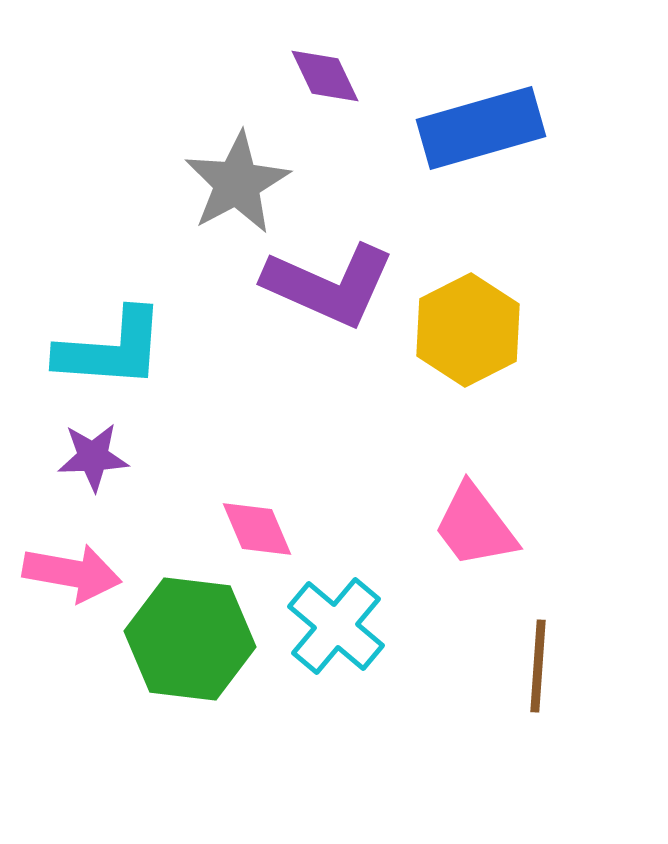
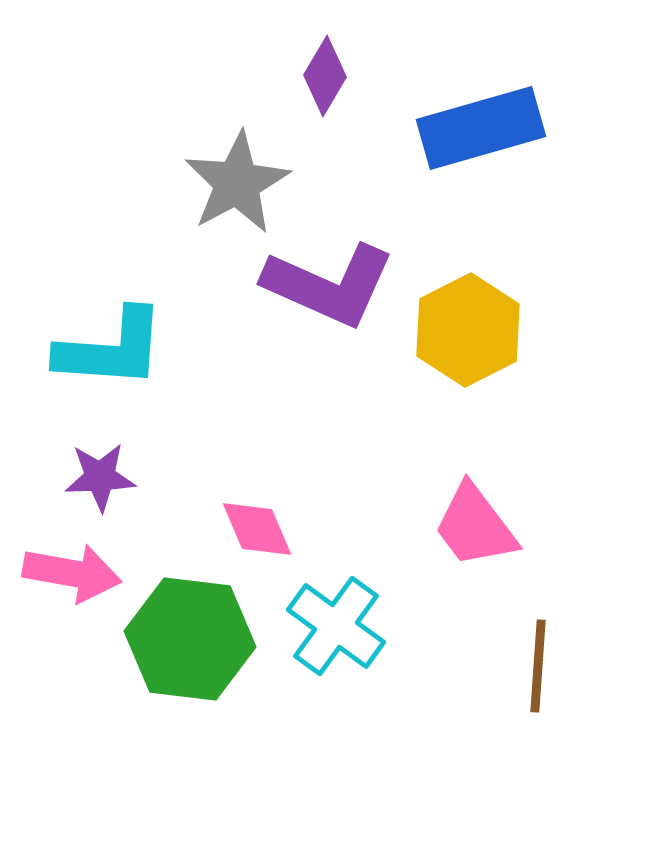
purple diamond: rotated 56 degrees clockwise
purple star: moved 7 px right, 20 px down
cyan cross: rotated 4 degrees counterclockwise
